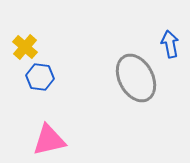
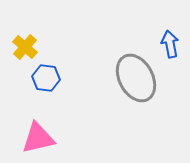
blue hexagon: moved 6 px right, 1 px down
pink triangle: moved 11 px left, 2 px up
